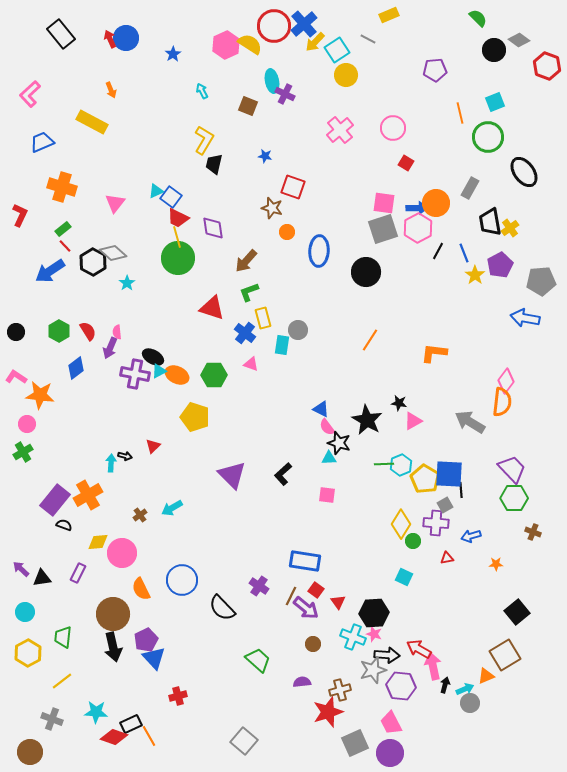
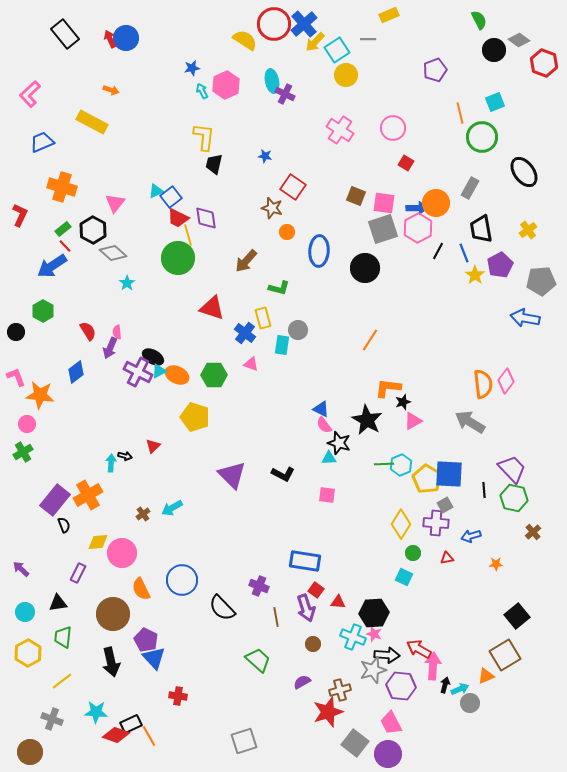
green semicircle at (478, 18): moved 1 px right, 2 px down; rotated 18 degrees clockwise
red circle at (274, 26): moved 2 px up
black rectangle at (61, 34): moved 4 px right
gray line at (368, 39): rotated 28 degrees counterclockwise
yellow semicircle at (250, 44): moved 5 px left, 4 px up
pink hexagon at (226, 45): moved 40 px down
blue star at (173, 54): moved 19 px right, 14 px down; rotated 21 degrees clockwise
red hexagon at (547, 66): moved 3 px left, 3 px up
purple pentagon at (435, 70): rotated 15 degrees counterclockwise
orange arrow at (111, 90): rotated 49 degrees counterclockwise
brown square at (248, 106): moved 108 px right, 90 px down
pink cross at (340, 130): rotated 16 degrees counterclockwise
green circle at (488, 137): moved 6 px left
yellow L-shape at (204, 140): moved 3 px up; rotated 24 degrees counterclockwise
red square at (293, 187): rotated 15 degrees clockwise
blue square at (171, 197): rotated 15 degrees clockwise
black trapezoid at (490, 222): moved 9 px left, 7 px down
purple diamond at (213, 228): moved 7 px left, 10 px up
yellow cross at (510, 228): moved 18 px right, 2 px down
yellow line at (177, 237): moved 11 px right, 2 px up
black hexagon at (93, 262): moved 32 px up
blue arrow at (50, 271): moved 2 px right, 5 px up
black circle at (366, 272): moved 1 px left, 4 px up
green L-shape at (249, 292): moved 30 px right, 4 px up; rotated 145 degrees counterclockwise
green hexagon at (59, 331): moved 16 px left, 20 px up
orange L-shape at (434, 353): moved 46 px left, 35 px down
blue diamond at (76, 368): moved 4 px down
purple cross at (135, 374): moved 3 px right, 2 px up; rotated 16 degrees clockwise
pink L-shape at (16, 377): rotated 35 degrees clockwise
orange semicircle at (502, 402): moved 19 px left, 18 px up; rotated 12 degrees counterclockwise
black star at (399, 403): moved 4 px right, 1 px up; rotated 28 degrees counterclockwise
pink semicircle at (327, 427): moved 3 px left, 2 px up
black L-shape at (283, 474): rotated 110 degrees counterclockwise
yellow pentagon at (425, 479): moved 2 px right
black line at (461, 490): moved 23 px right
green hexagon at (514, 498): rotated 12 degrees clockwise
brown cross at (140, 515): moved 3 px right, 1 px up
black semicircle at (64, 525): rotated 49 degrees clockwise
brown cross at (533, 532): rotated 28 degrees clockwise
green circle at (413, 541): moved 12 px down
black triangle at (42, 578): moved 16 px right, 25 px down
purple cross at (259, 586): rotated 12 degrees counterclockwise
brown line at (291, 596): moved 15 px left, 21 px down; rotated 36 degrees counterclockwise
red triangle at (338, 602): rotated 49 degrees counterclockwise
purple arrow at (306, 608): rotated 32 degrees clockwise
black square at (517, 612): moved 4 px down
purple pentagon at (146, 640): rotated 20 degrees counterclockwise
black arrow at (113, 647): moved 2 px left, 15 px down
pink arrow at (433, 666): rotated 16 degrees clockwise
purple semicircle at (302, 682): rotated 24 degrees counterclockwise
cyan arrow at (465, 689): moved 5 px left
red cross at (178, 696): rotated 24 degrees clockwise
red diamond at (114, 737): moved 2 px right, 2 px up
gray square at (244, 741): rotated 32 degrees clockwise
gray square at (355, 743): rotated 28 degrees counterclockwise
purple circle at (390, 753): moved 2 px left, 1 px down
